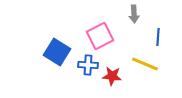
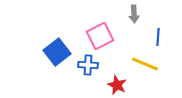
blue square: rotated 20 degrees clockwise
red star: moved 5 px right, 9 px down; rotated 18 degrees clockwise
